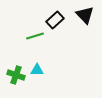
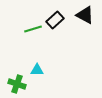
black triangle: rotated 18 degrees counterclockwise
green line: moved 2 px left, 7 px up
green cross: moved 1 px right, 9 px down
